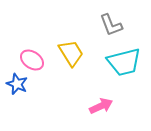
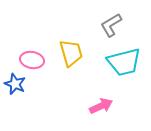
gray L-shape: rotated 80 degrees clockwise
yellow trapezoid: rotated 16 degrees clockwise
pink ellipse: rotated 25 degrees counterclockwise
blue star: moved 2 px left
